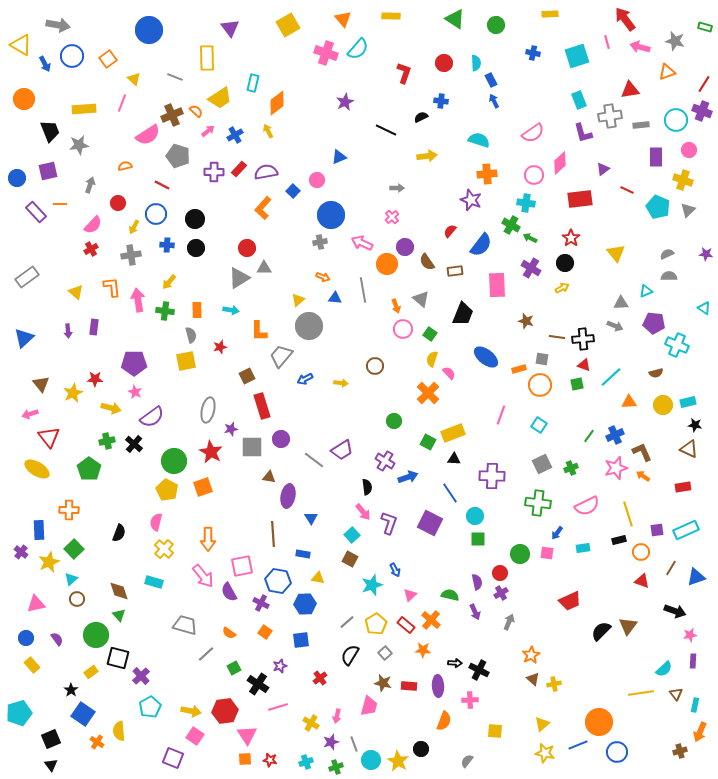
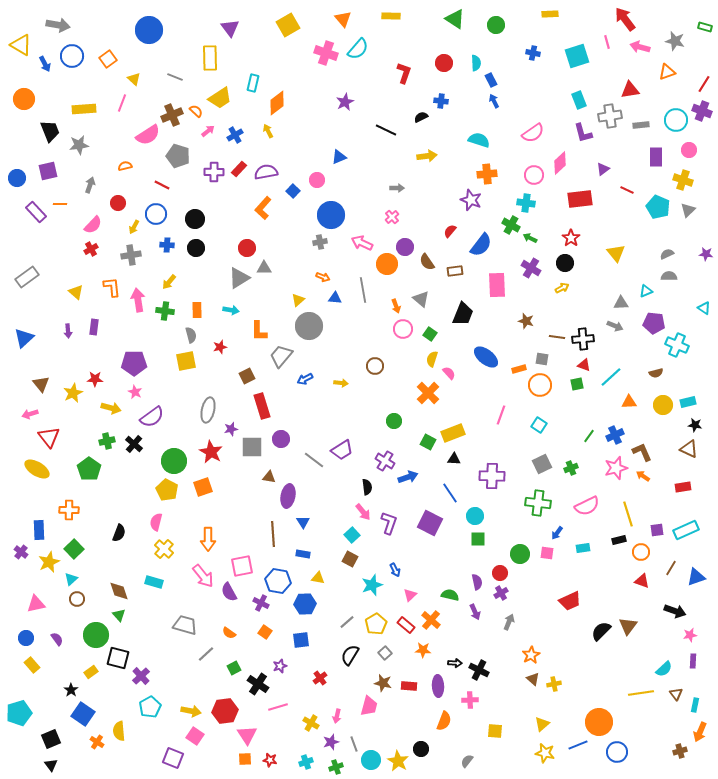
yellow rectangle at (207, 58): moved 3 px right
blue triangle at (311, 518): moved 8 px left, 4 px down
